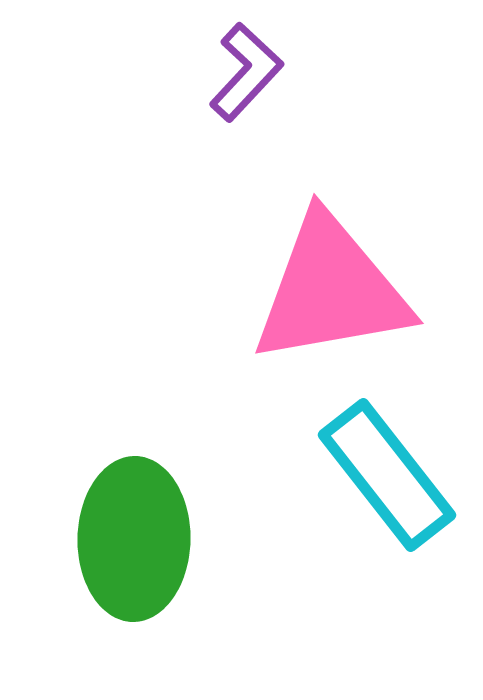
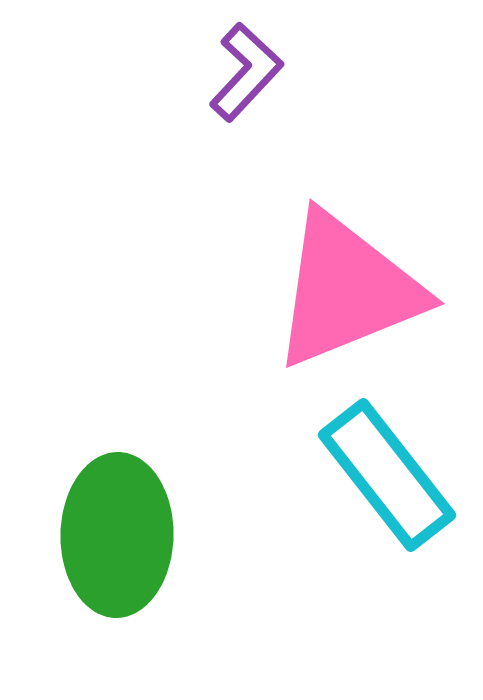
pink triangle: moved 16 px right; rotated 12 degrees counterclockwise
green ellipse: moved 17 px left, 4 px up
